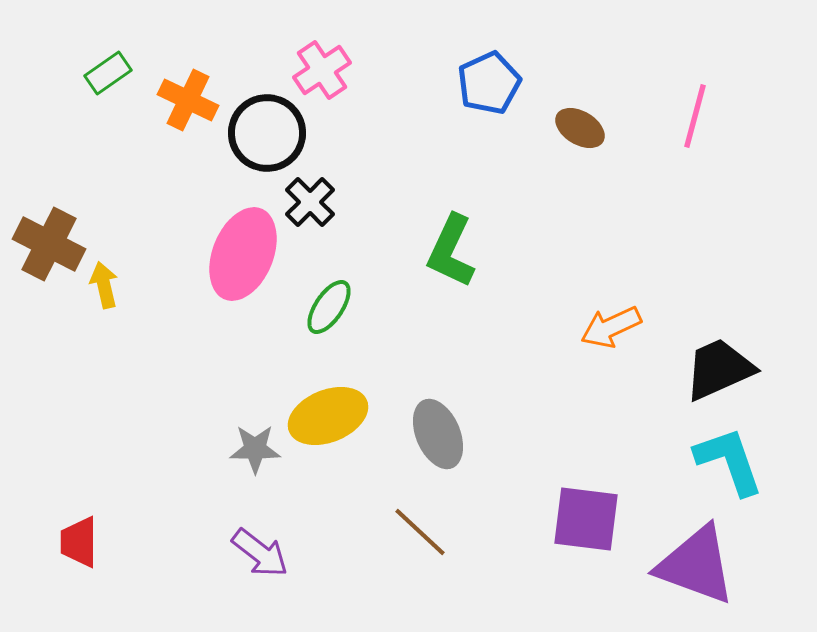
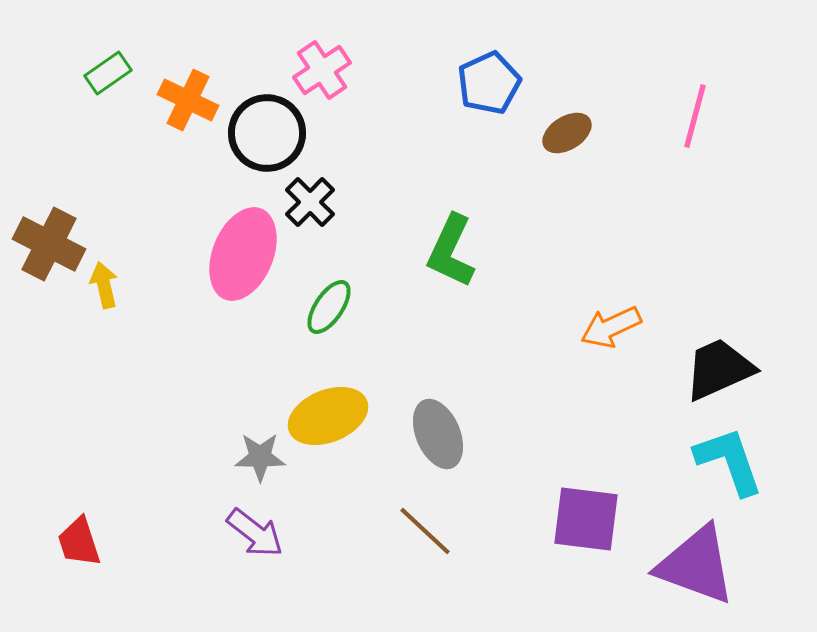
brown ellipse: moved 13 px left, 5 px down; rotated 63 degrees counterclockwise
gray star: moved 5 px right, 8 px down
brown line: moved 5 px right, 1 px up
red trapezoid: rotated 18 degrees counterclockwise
purple arrow: moved 5 px left, 20 px up
